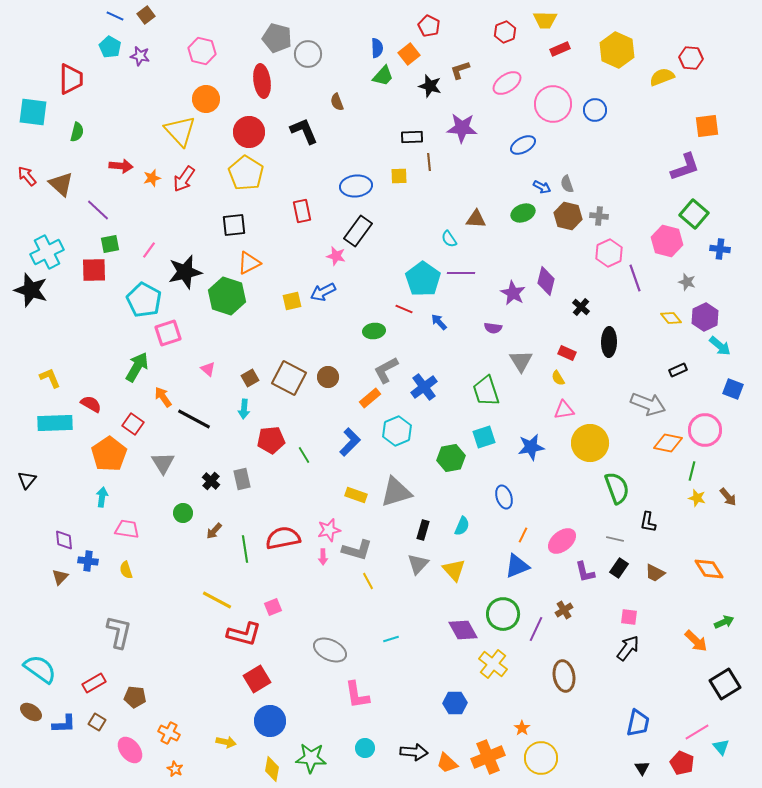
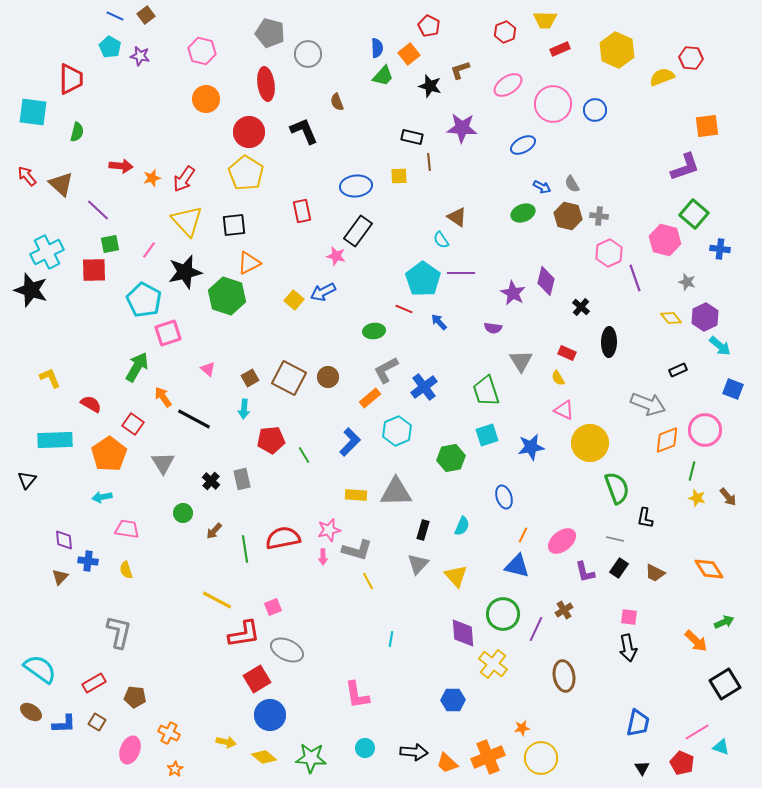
gray pentagon at (277, 38): moved 7 px left, 5 px up
red ellipse at (262, 81): moved 4 px right, 3 px down
pink ellipse at (507, 83): moved 1 px right, 2 px down
yellow triangle at (180, 131): moved 7 px right, 90 px down
black rectangle at (412, 137): rotated 15 degrees clockwise
gray semicircle at (567, 184): moved 5 px right; rotated 12 degrees counterclockwise
brown triangle at (476, 219): moved 19 px left, 2 px up; rotated 30 degrees clockwise
cyan semicircle at (449, 239): moved 8 px left, 1 px down
pink hexagon at (667, 241): moved 2 px left, 1 px up
yellow square at (292, 301): moved 2 px right, 1 px up; rotated 36 degrees counterclockwise
pink triangle at (564, 410): rotated 35 degrees clockwise
cyan rectangle at (55, 423): moved 17 px down
cyan square at (484, 437): moved 3 px right, 2 px up
orange diamond at (668, 443): moved 1 px left, 3 px up; rotated 32 degrees counterclockwise
gray triangle at (396, 492): rotated 16 degrees clockwise
yellow rectangle at (356, 495): rotated 15 degrees counterclockwise
cyan arrow at (102, 497): rotated 108 degrees counterclockwise
black L-shape at (648, 522): moved 3 px left, 4 px up
blue triangle at (517, 566): rotated 36 degrees clockwise
yellow triangle at (454, 570): moved 2 px right, 6 px down
purple diamond at (463, 630): moved 3 px down; rotated 24 degrees clockwise
red L-shape at (244, 634): rotated 24 degrees counterclockwise
cyan line at (391, 639): rotated 63 degrees counterclockwise
black arrow at (628, 648): rotated 132 degrees clockwise
gray ellipse at (330, 650): moved 43 px left
blue hexagon at (455, 703): moved 2 px left, 3 px up
blue circle at (270, 721): moved 6 px up
orange star at (522, 728): rotated 28 degrees clockwise
cyan triangle at (721, 747): rotated 30 degrees counterclockwise
pink ellipse at (130, 750): rotated 60 degrees clockwise
orange star at (175, 769): rotated 14 degrees clockwise
yellow diamond at (272, 769): moved 8 px left, 12 px up; rotated 60 degrees counterclockwise
